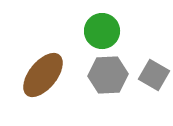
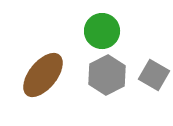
gray hexagon: moved 1 px left; rotated 24 degrees counterclockwise
